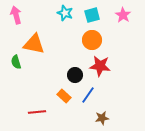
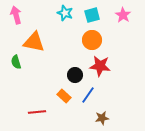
orange triangle: moved 2 px up
